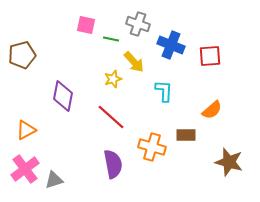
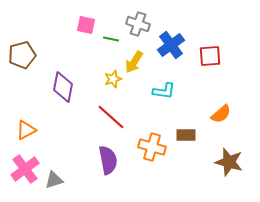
blue cross: rotated 32 degrees clockwise
yellow arrow: rotated 75 degrees clockwise
cyan L-shape: rotated 95 degrees clockwise
purple diamond: moved 9 px up
orange semicircle: moved 9 px right, 4 px down
purple semicircle: moved 5 px left, 4 px up
